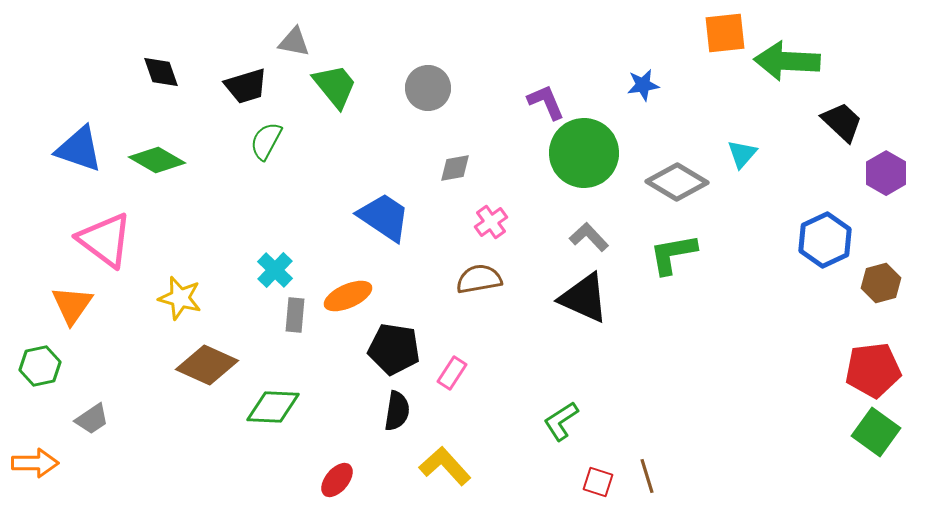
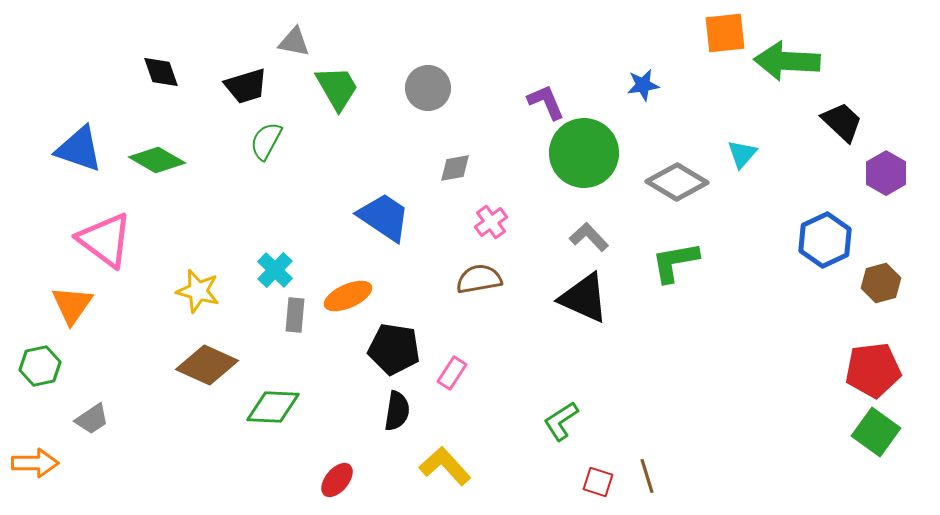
green trapezoid at (335, 86): moved 2 px right, 2 px down; rotated 9 degrees clockwise
green L-shape at (673, 254): moved 2 px right, 8 px down
yellow star at (180, 298): moved 18 px right, 7 px up
